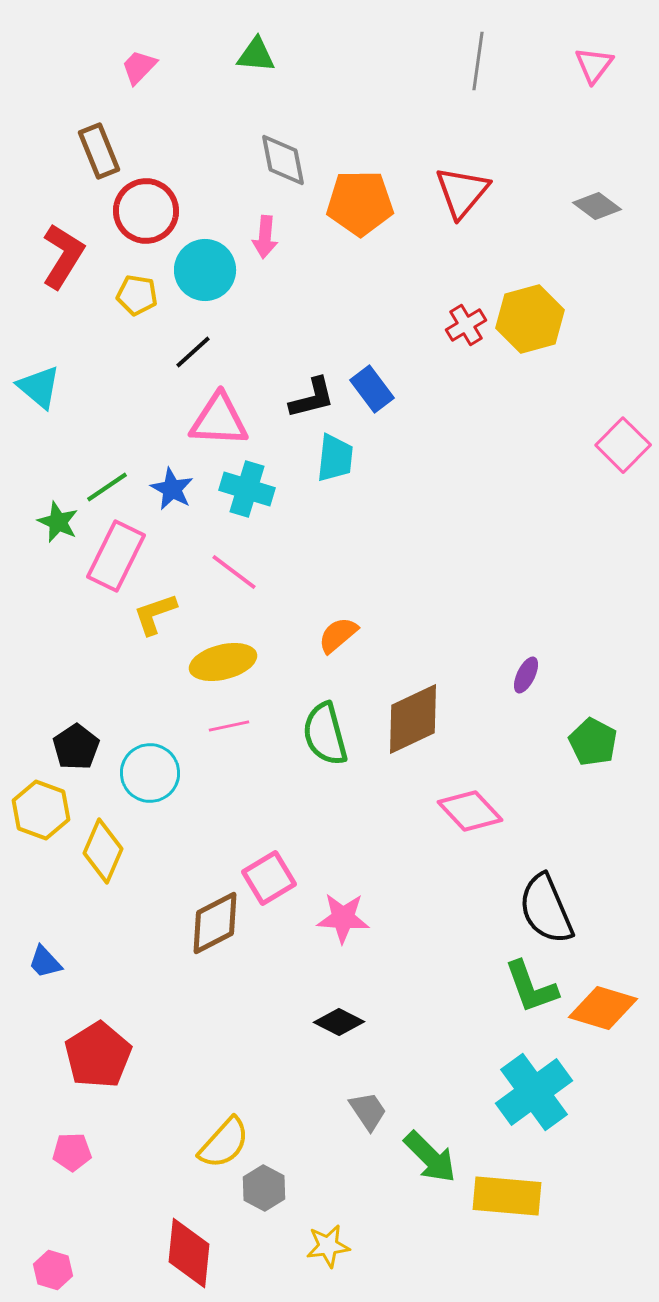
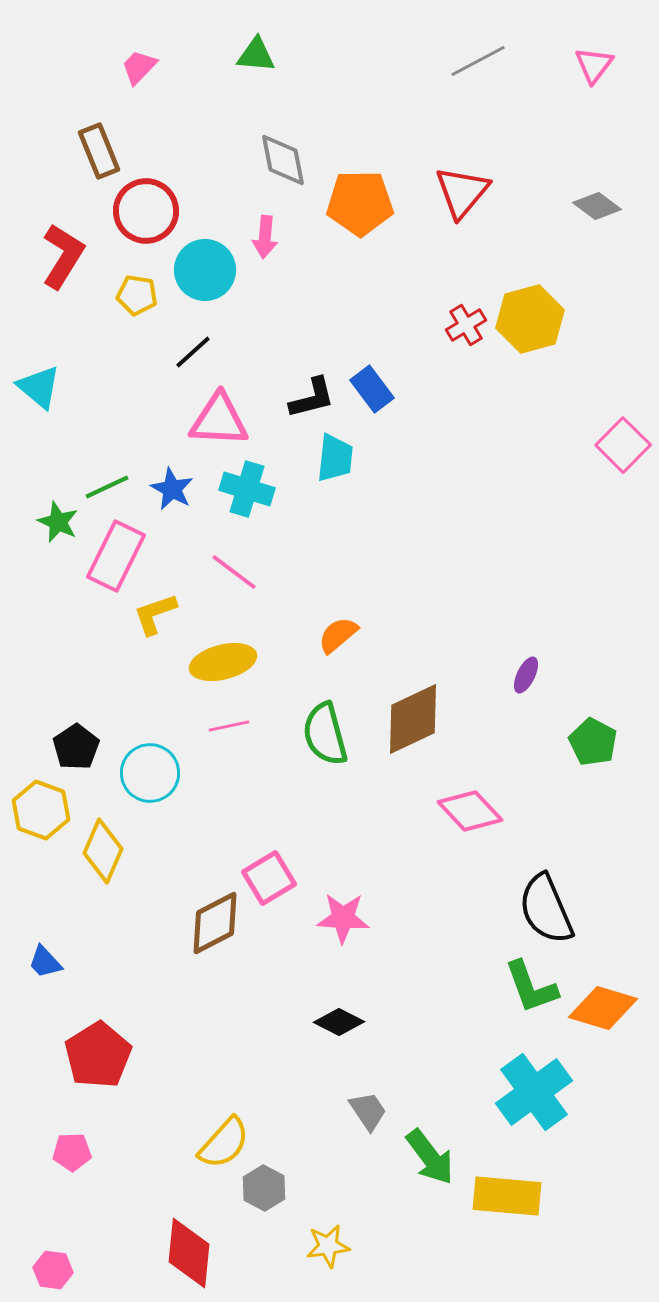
gray line at (478, 61): rotated 54 degrees clockwise
green line at (107, 487): rotated 9 degrees clockwise
green arrow at (430, 1157): rotated 8 degrees clockwise
pink hexagon at (53, 1270): rotated 9 degrees counterclockwise
